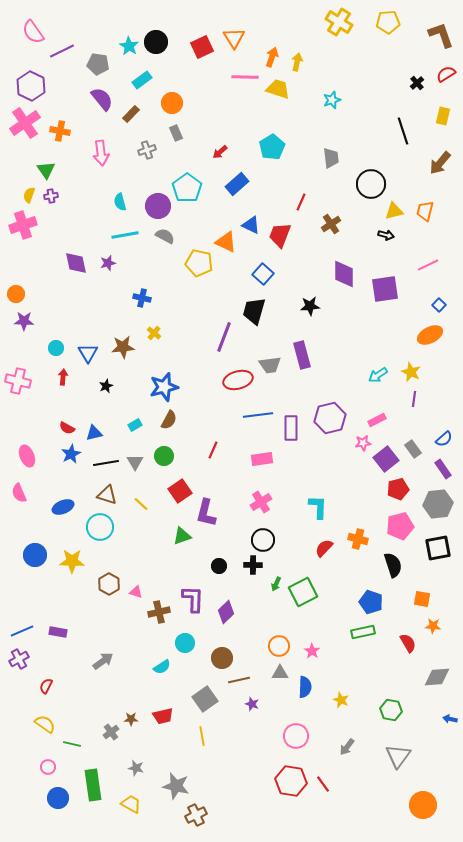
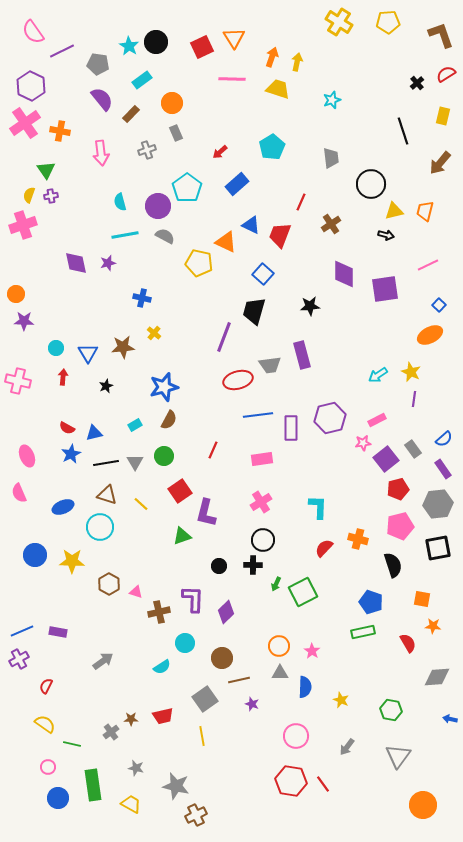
pink line at (245, 77): moved 13 px left, 2 px down
